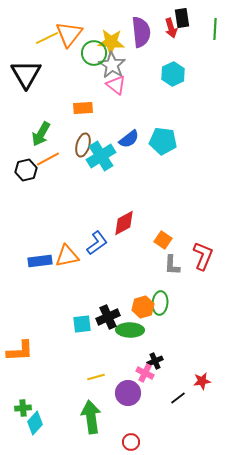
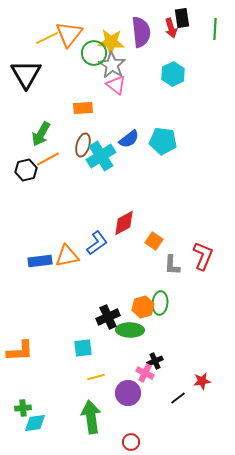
orange square at (163, 240): moved 9 px left, 1 px down
cyan square at (82, 324): moved 1 px right, 24 px down
cyan diamond at (35, 423): rotated 40 degrees clockwise
